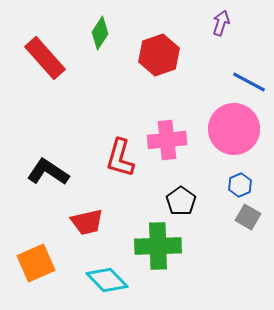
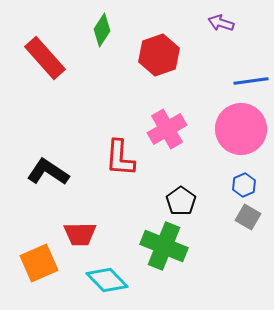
purple arrow: rotated 90 degrees counterclockwise
green diamond: moved 2 px right, 3 px up
blue line: moved 2 px right, 1 px up; rotated 36 degrees counterclockwise
pink circle: moved 7 px right
pink cross: moved 11 px up; rotated 24 degrees counterclockwise
red L-shape: rotated 12 degrees counterclockwise
blue hexagon: moved 4 px right
red trapezoid: moved 7 px left, 12 px down; rotated 12 degrees clockwise
green cross: moved 6 px right; rotated 24 degrees clockwise
orange square: moved 3 px right
